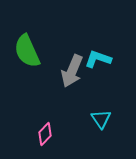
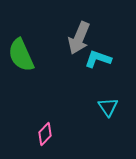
green semicircle: moved 6 px left, 4 px down
gray arrow: moved 7 px right, 33 px up
cyan triangle: moved 7 px right, 12 px up
